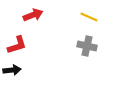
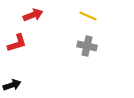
yellow line: moved 1 px left, 1 px up
red L-shape: moved 2 px up
black arrow: moved 15 px down; rotated 12 degrees counterclockwise
